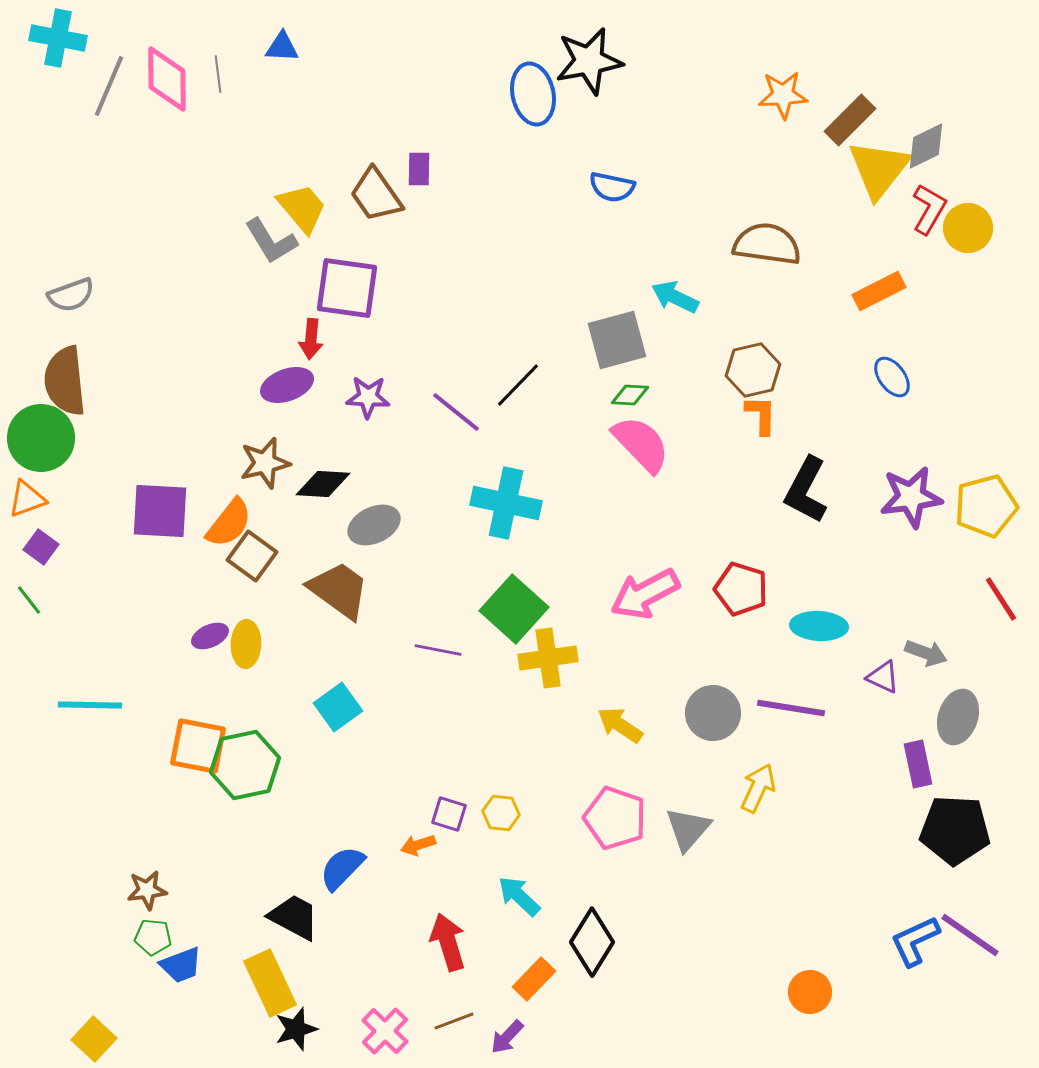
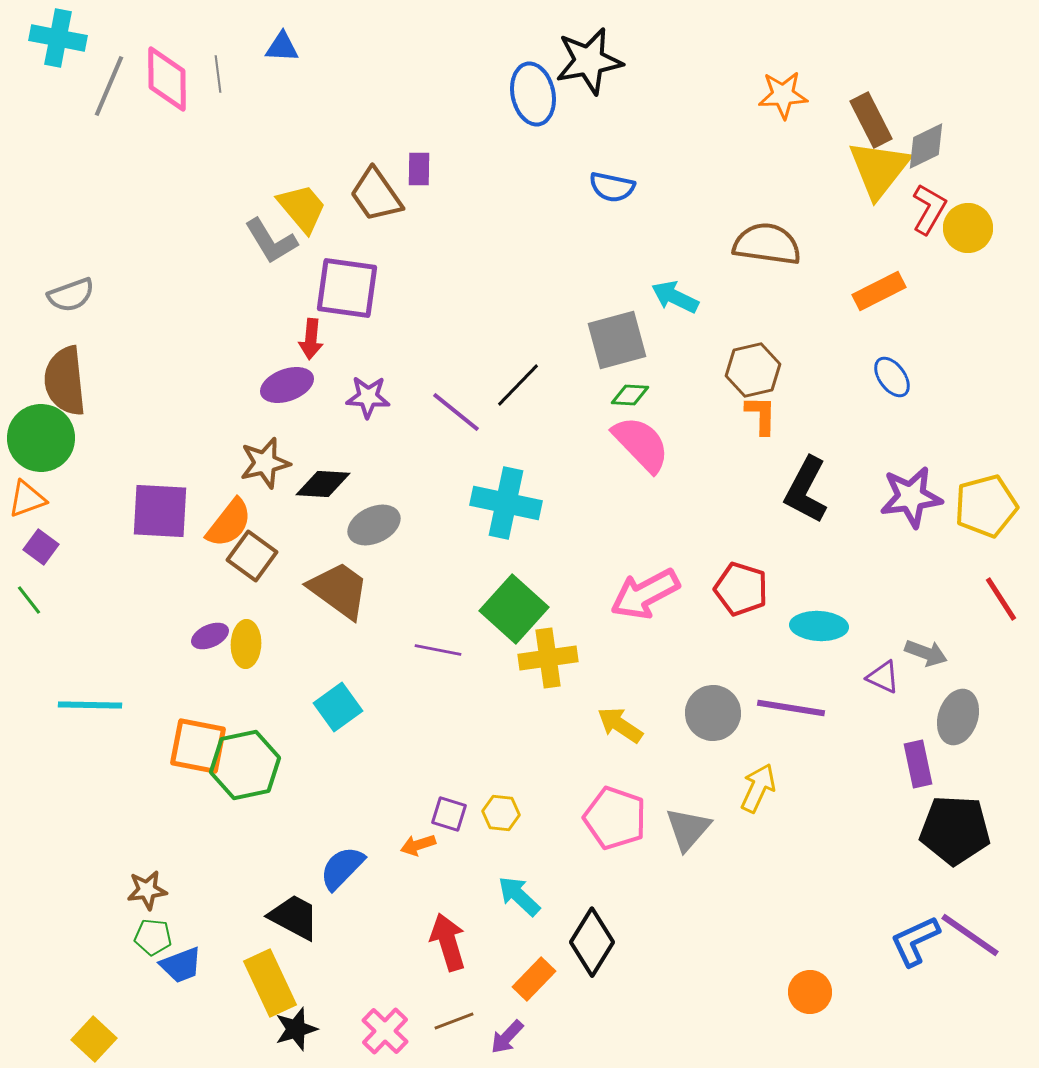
brown rectangle at (850, 120): moved 21 px right; rotated 72 degrees counterclockwise
